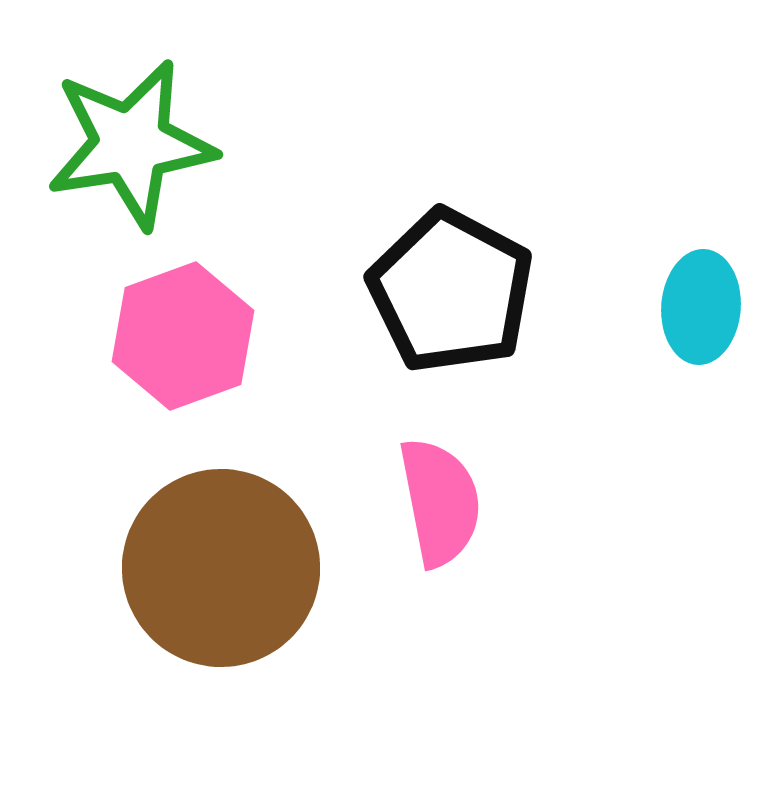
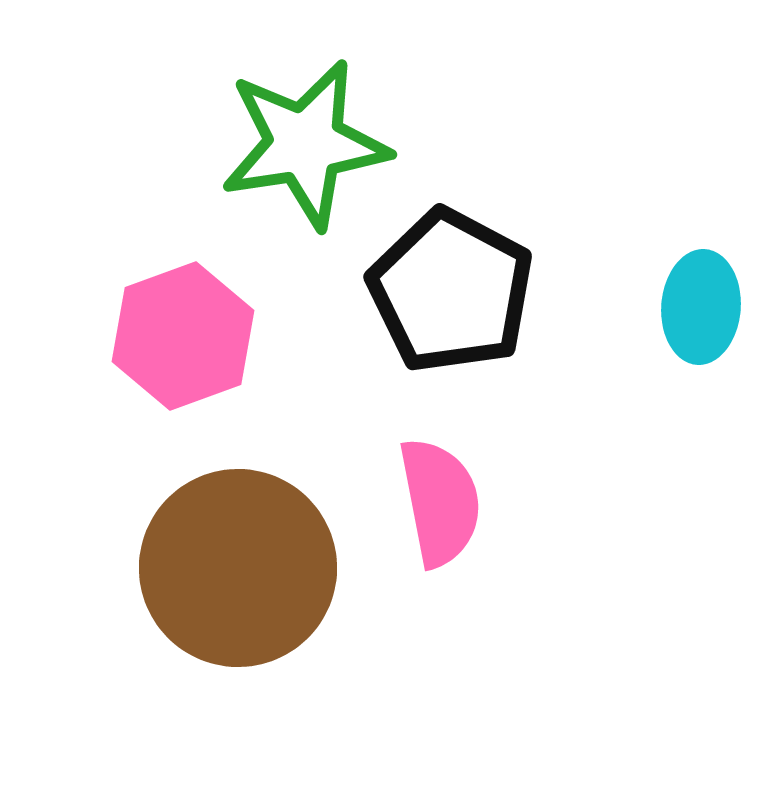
green star: moved 174 px right
brown circle: moved 17 px right
